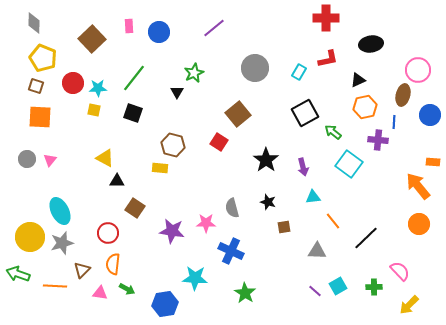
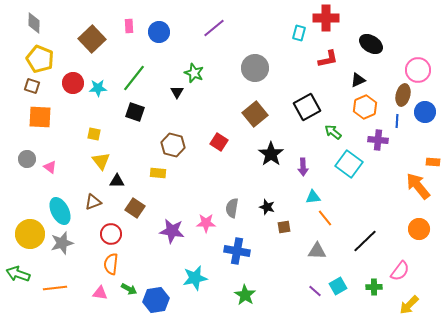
black ellipse at (371, 44): rotated 40 degrees clockwise
yellow pentagon at (43, 58): moved 3 px left, 1 px down
cyan rectangle at (299, 72): moved 39 px up; rotated 14 degrees counterclockwise
green star at (194, 73): rotated 24 degrees counterclockwise
brown square at (36, 86): moved 4 px left
orange hexagon at (365, 107): rotated 10 degrees counterclockwise
yellow square at (94, 110): moved 24 px down
black square at (133, 113): moved 2 px right, 1 px up
black square at (305, 113): moved 2 px right, 6 px up
brown square at (238, 114): moved 17 px right
blue circle at (430, 115): moved 5 px left, 3 px up
blue line at (394, 122): moved 3 px right, 1 px up
yellow triangle at (105, 158): moved 4 px left, 3 px down; rotated 24 degrees clockwise
pink triangle at (50, 160): moved 7 px down; rotated 32 degrees counterclockwise
black star at (266, 160): moved 5 px right, 6 px up
purple arrow at (303, 167): rotated 12 degrees clockwise
yellow rectangle at (160, 168): moved 2 px left, 5 px down
black star at (268, 202): moved 1 px left, 5 px down
gray semicircle at (232, 208): rotated 24 degrees clockwise
orange line at (333, 221): moved 8 px left, 3 px up
orange circle at (419, 224): moved 5 px down
red circle at (108, 233): moved 3 px right, 1 px down
yellow circle at (30, 237): moved 3 px up
black line at (366, 238): moved 1 px left, 3 px down
blue cross at (231, 251): moved 6 px right; rotated 15 degrees counterclockwise
orange semicircle at (113, 264): moved 2 px left
brown triangle at (82, 270): moved 11 px right, 68 px up; rotated 24 degrees clockwise
pink semicircle at (400, 271): rotated 80 degrees clockwise
cyan star at (195, 278): rotated 15 degrees counterclockwise
orange line at (55, 286): moved 2 px down; rotated 10 degrees counterclockwise
green arrow at (127, 289): moved 2 px right
green star at (245, 293): moved 2 px down
blue hexagon at (165, 304): moved 9 px left, 4 px up
